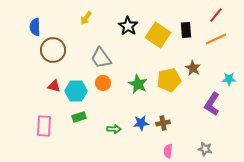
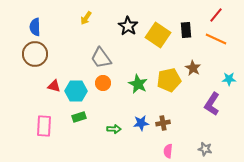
orange line: rotated 50 degrees clockwise
brown circle: moved 18 px left, 4 px down
